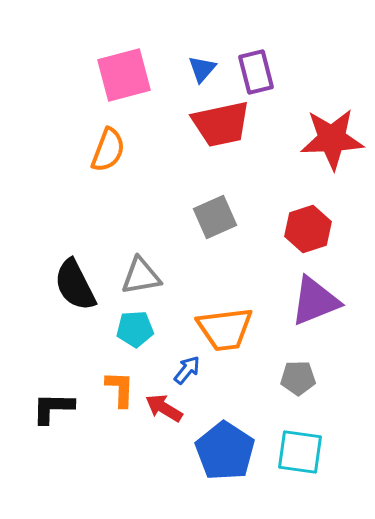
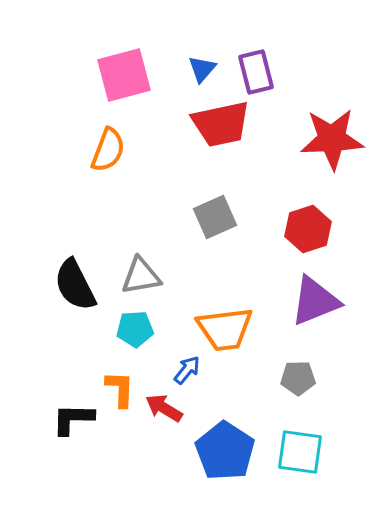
black L-shape: moved 20 px right, 11 px down
